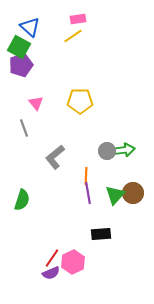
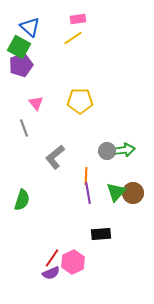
yellow line: moved 2 px down
green triangle: moved 1 px right, 3 px up
